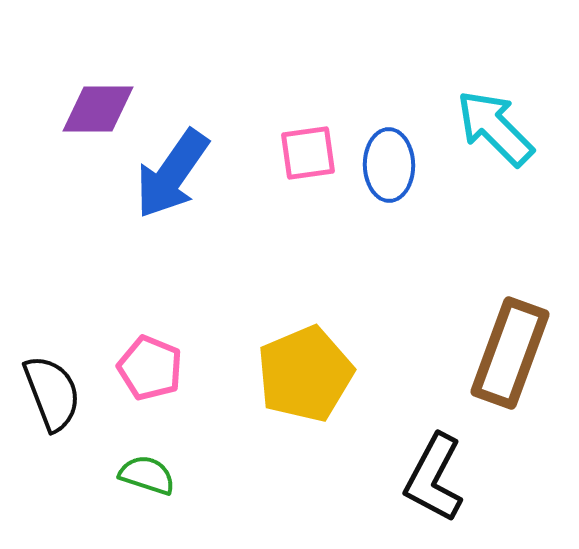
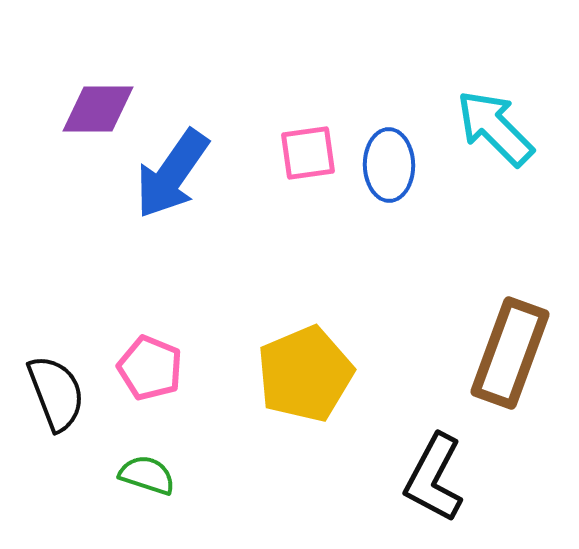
black semicircle: moved 4 px right
